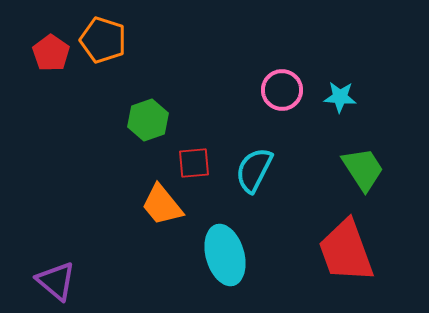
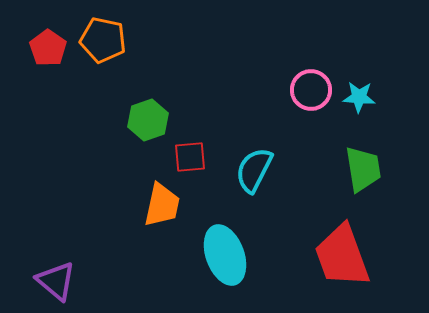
orange pentagon: rotated 6 degrees counterclockwise
red pentagon: moved 3 px left, 5 px up
pink circle: moved 29 px right
cyan star: moved 19 px right
red square: moved 4 px left, 6 px up
green trapezoid: rotated 24 degrees clockwise
orange trapezoid: rotated 129 degrees counterclockwise
red trapezoid: moved 4 px left, 5 px down
cyan ellipse: rotated 4 degrees counterclockwise
